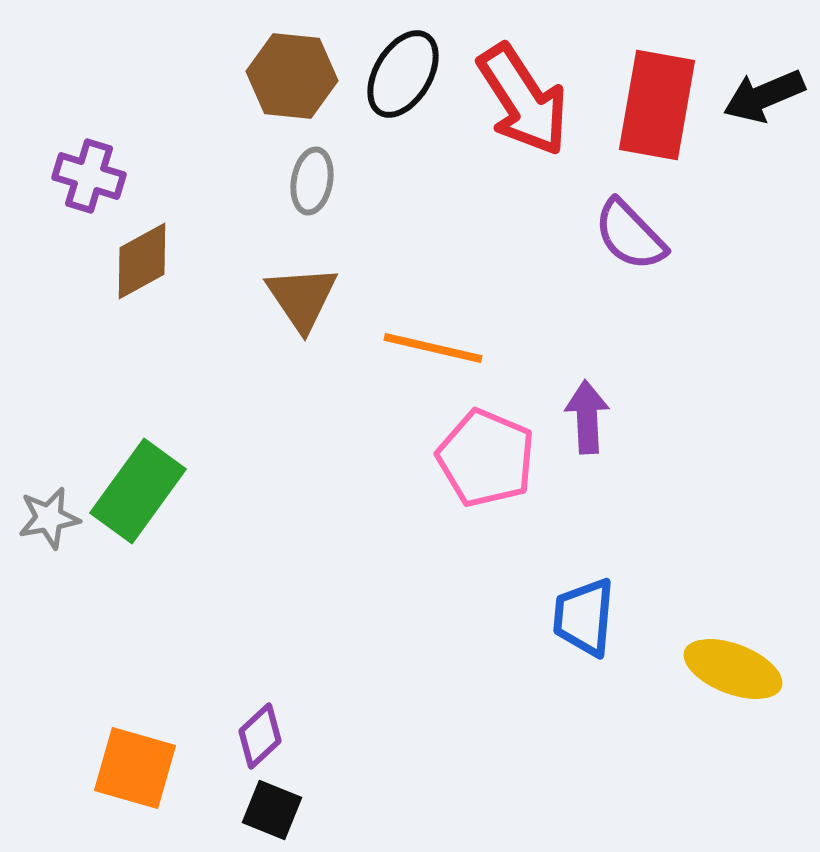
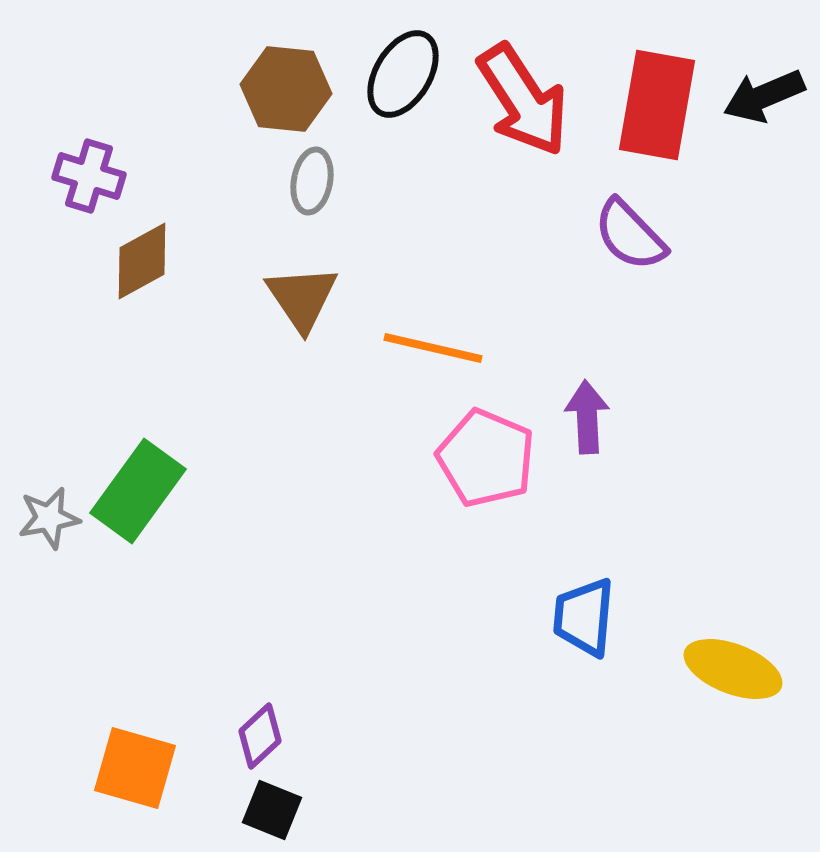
brown hexagon: moved 6 px left, 13 px down
